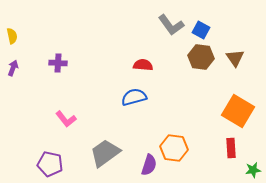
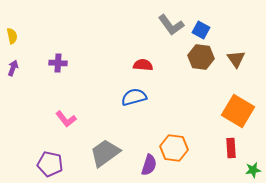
brown triangle: moved 1 px right, 1 px down
